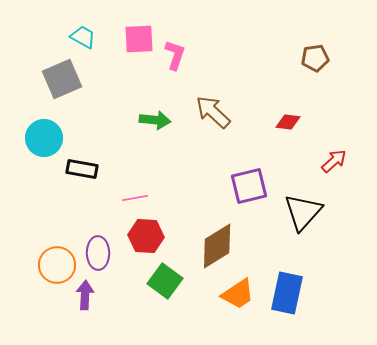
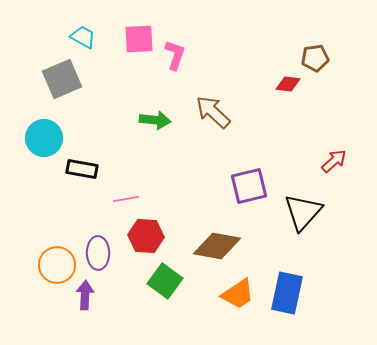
red diamond: moved 38 px up
pink line: moved 9 px left, 1 px down
brown diamond: rotated 42 degrees clockwise
